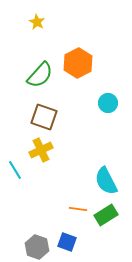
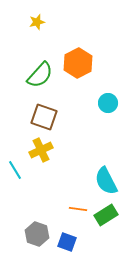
yellow star: rotated 28 degrees clockwise
gray hexagon: moved 13 px up
